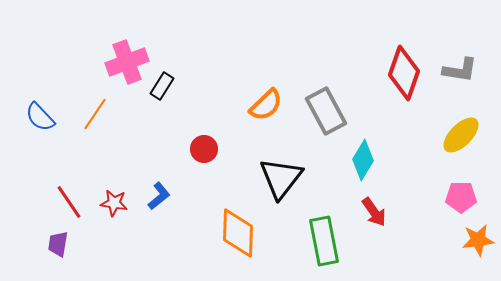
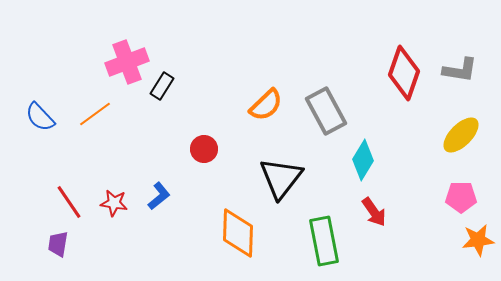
orange line: rotated 20 degrees clockwise
